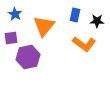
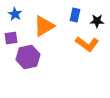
orange triangle: rotated 20 degrees clockwise
orange L-shape: moved 3 px right
